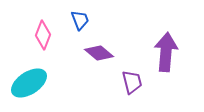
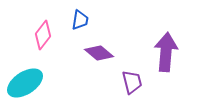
blue trapezoid: rotated 30 degrees clockwise
pink diamond: rotated 16 degrees clockwise
cyan ellipse: moved 4 px left
